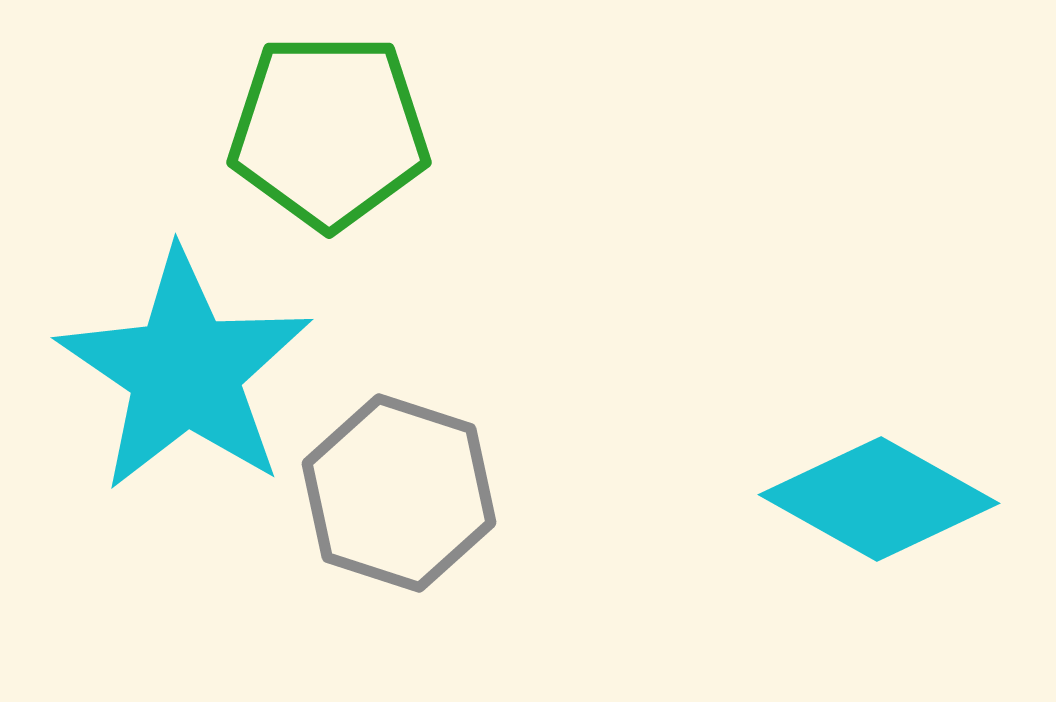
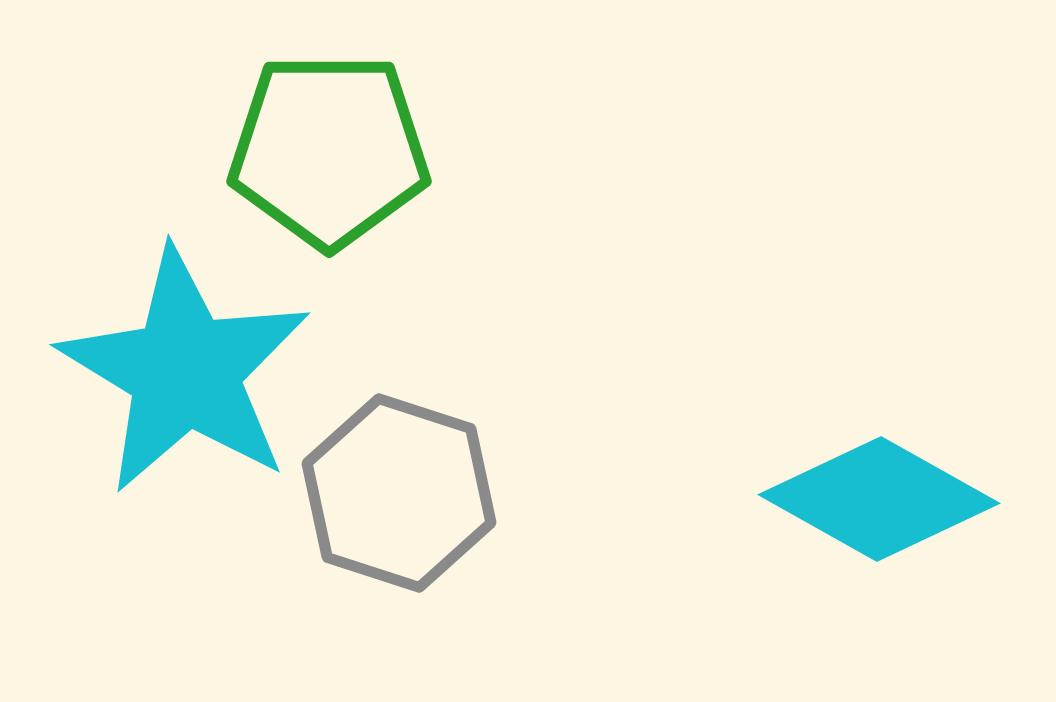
green pentagon: moved 19 px down
cyan star: rotated 3 degrees counterclockwise
